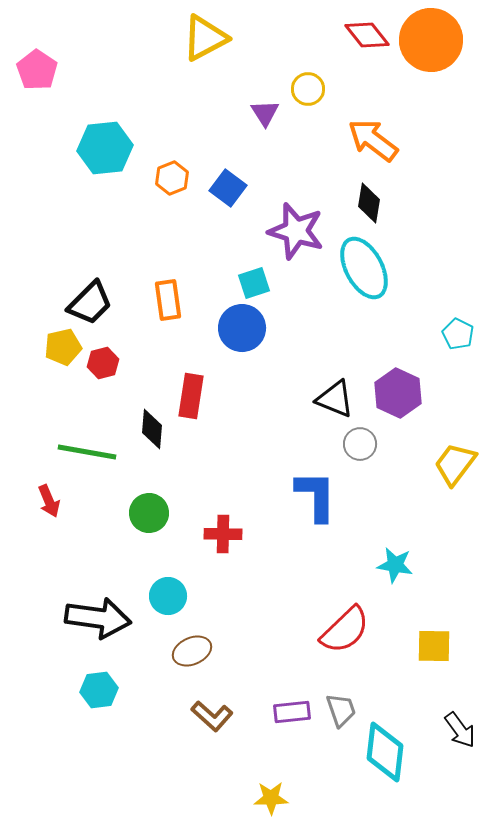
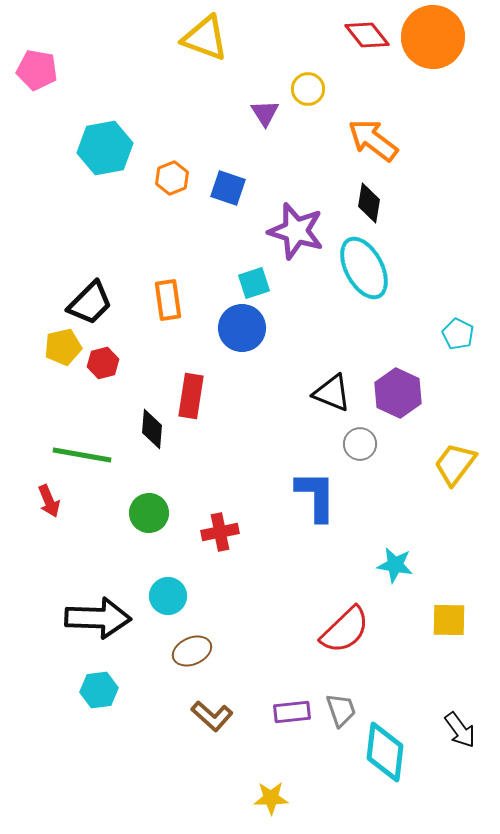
yellow triangle at (205, 38): rotated 48 degrees clockwise
orange circle at (431, 40): moved 2 px right, 3 px up
pink pentagon at (37, 70): rotated 24 degrees counterclockwise
cyan hexagon at (105, 148): rotated 4 degrees counterclockwise
blue square at (228, 188): rotated 18 degrees counterclockwise
black triangle at (335, 399): moved 3 px left, 6 px up
green line at (87, 452): moved 5 px left, 3 px down
red cross at (223, 534): moved 3 px left, 2 px up; rotated 12 degrees counterclockwise
black arrow at (98, 618): rotated 6 degrees counterclockwise
yellow square at (434, 646): moved 15 px right, 26 px up
